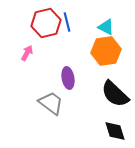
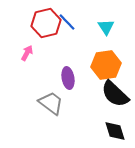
blue line: rotated 30 degrees counterclockwise
cyan triangle: rotated 30 degrees clockwise
orange hexagon: moved 14 px down
